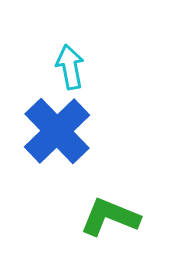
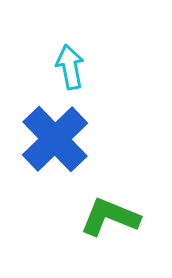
blue cross: moved 2 px left, 8 px down
